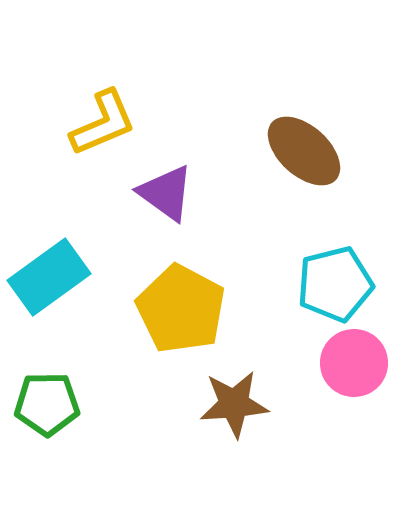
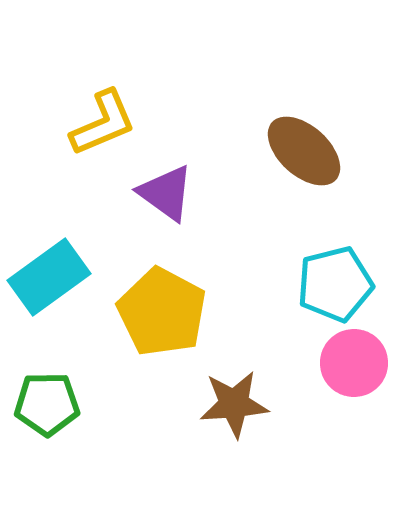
yellow pentagon: moved 19 px left, 3 px down
